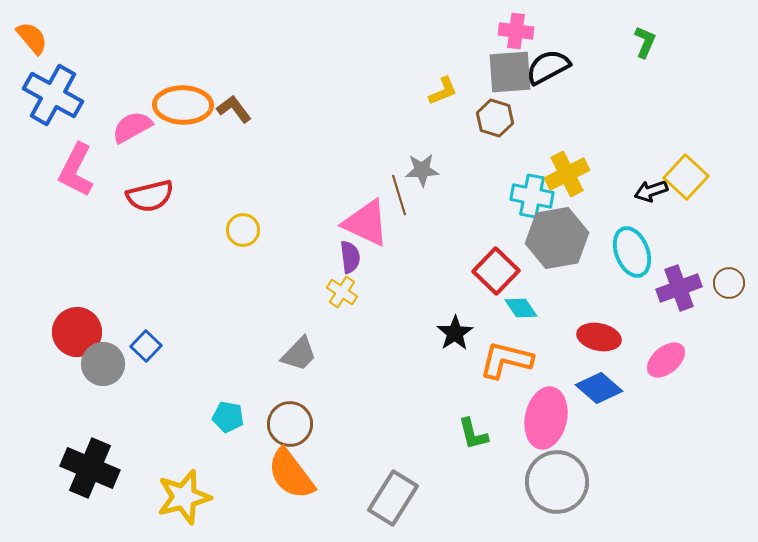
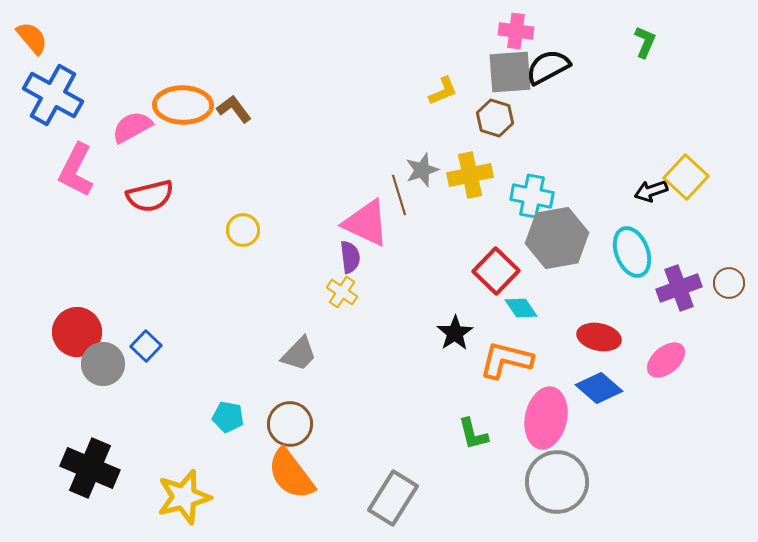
gray star at (422, 170): rotated 16 degrees counterclockwise
yellow cross at (567, 174): moved 97 px left, 1 px down; rotated 15 degrees clockwise
